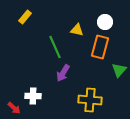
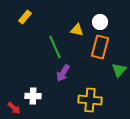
white circle: moved 5 px left
